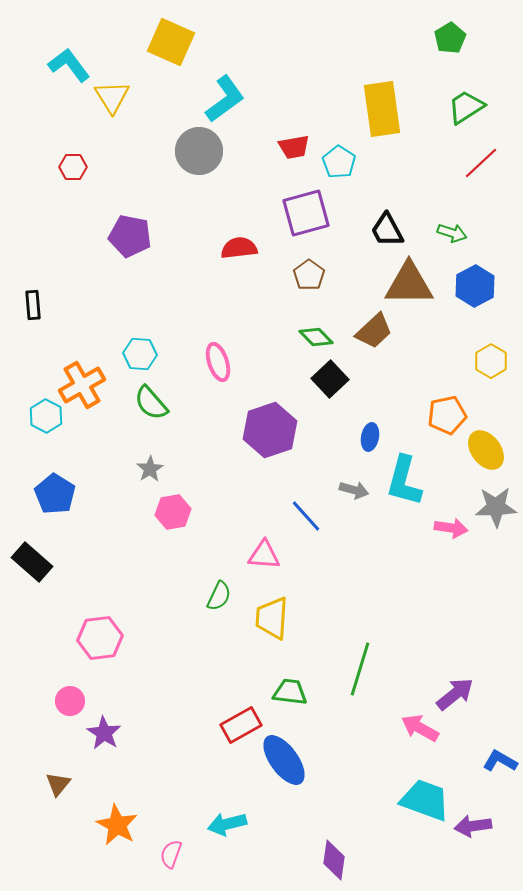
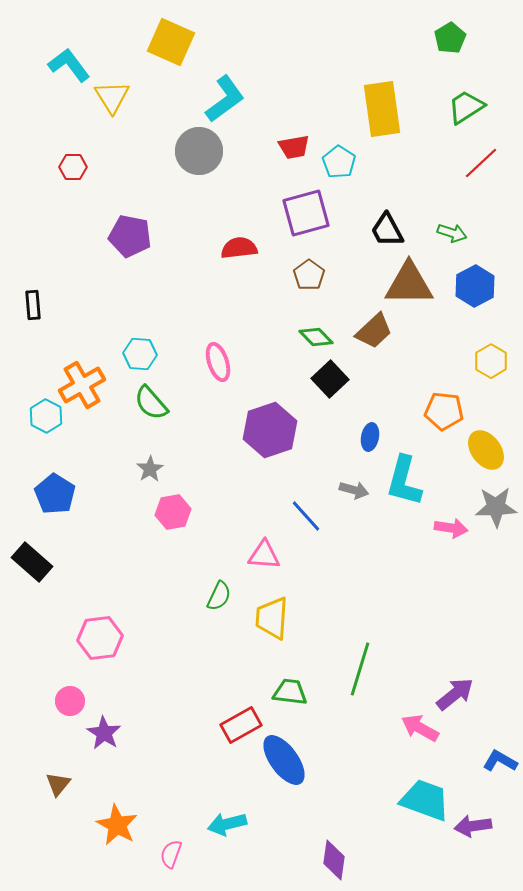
orange pentagon at (447, 415): moved 3 px left, 4 px up; rotated 18 degrees clockwise
